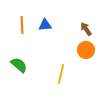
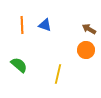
blue triangle: rotated 24 degrees clockwise
brown arrow: moved 3 px right; rotated 24 degrees counterclockwise
yellow line: moved 3 px left
